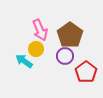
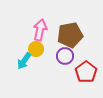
pink arrow: rotated 145 degrees counterclockwise
brown pentagon: rotated 25 degrees clockwise
cyan arrow: rotated 90 degrees counterclockwise
